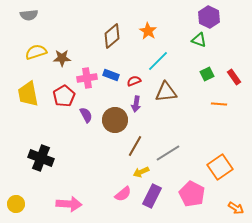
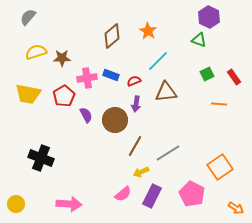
gray semicircle: moved 1 px left, 2 px down; rotated 138 degrees clockwise
yellow trapezoid: rotated 68 degrees counterclockwise
